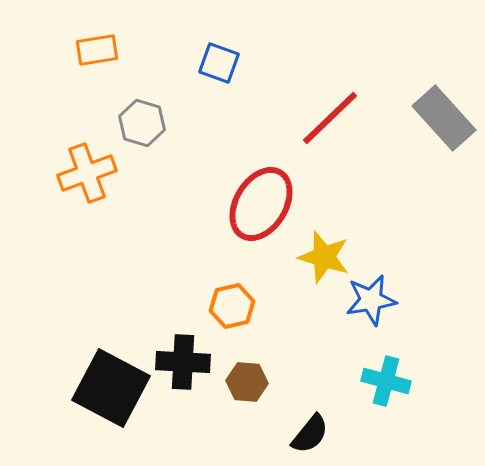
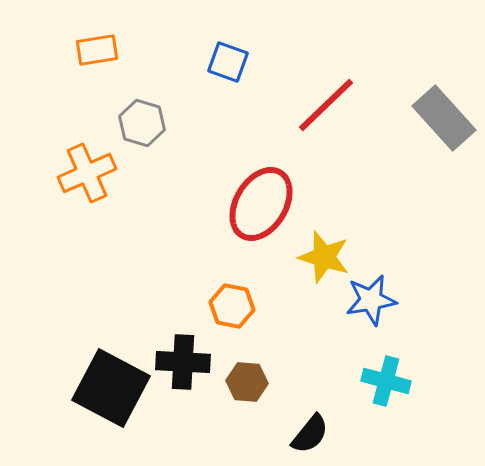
blue square: moved 9 px right, 1 px up
red line: moved 4 px left, 13 px up
orange cross: rotated 4 degrees counterclockwise
orange hexagon: rotated 24 degrees clockwise
